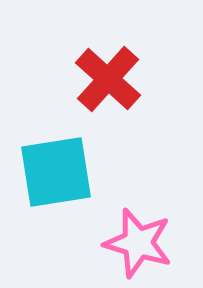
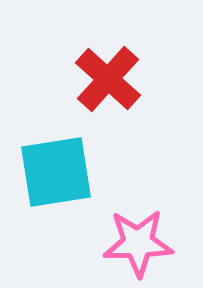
pink star: rotated 18 degrees counterclockwise
